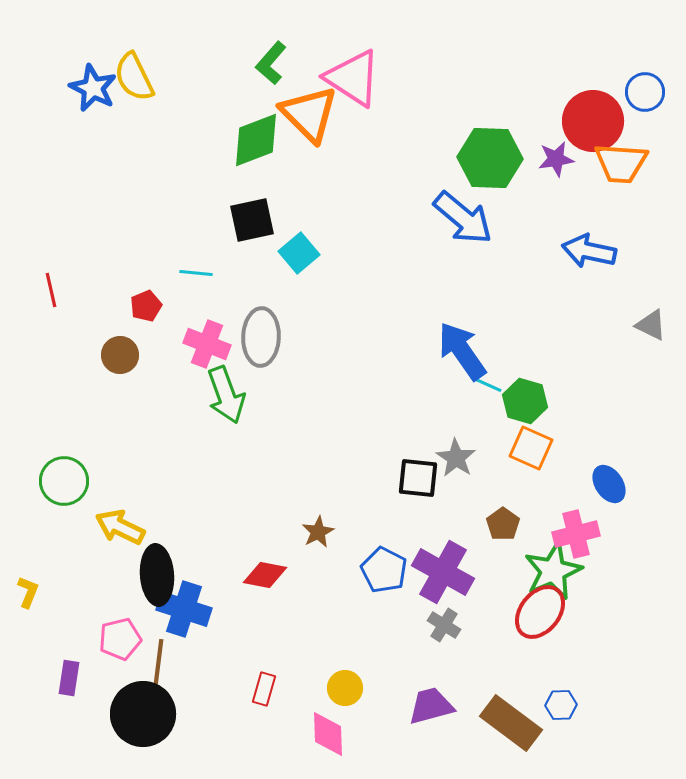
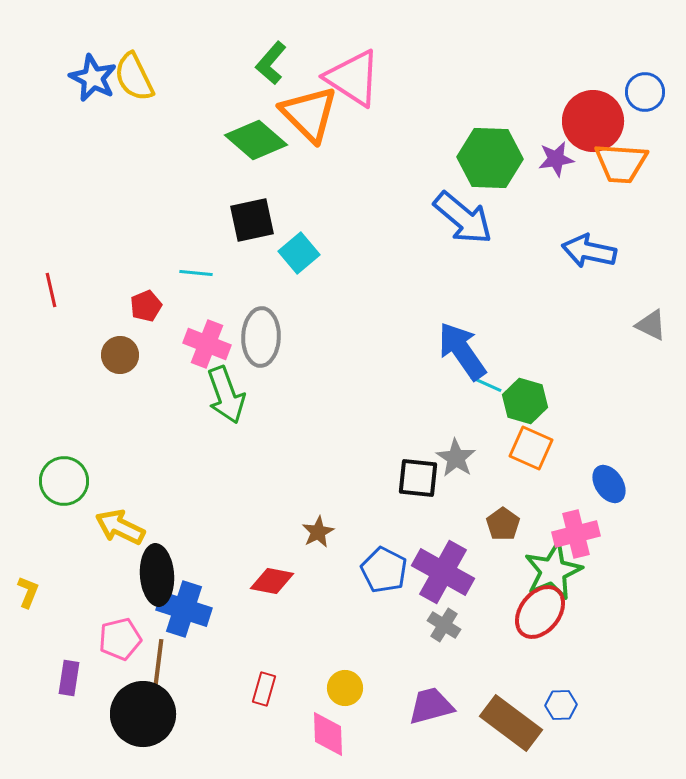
blue star at (93, 88): moved 10 px up
green diamond at (256, 140): rotated 62 degrees clockwise
red diamond at (265, 575): moved 7 px right, 6 px down
